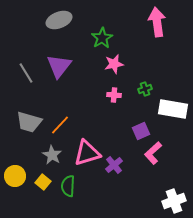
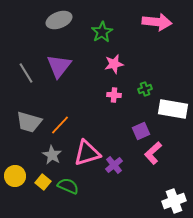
pink arrow: rotated 104 degrees clockwise
green star: moved 6 px up
green semicircle: rotated 110 degrees clockwise
